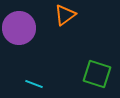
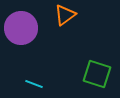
purple circle: moved 2 px right
